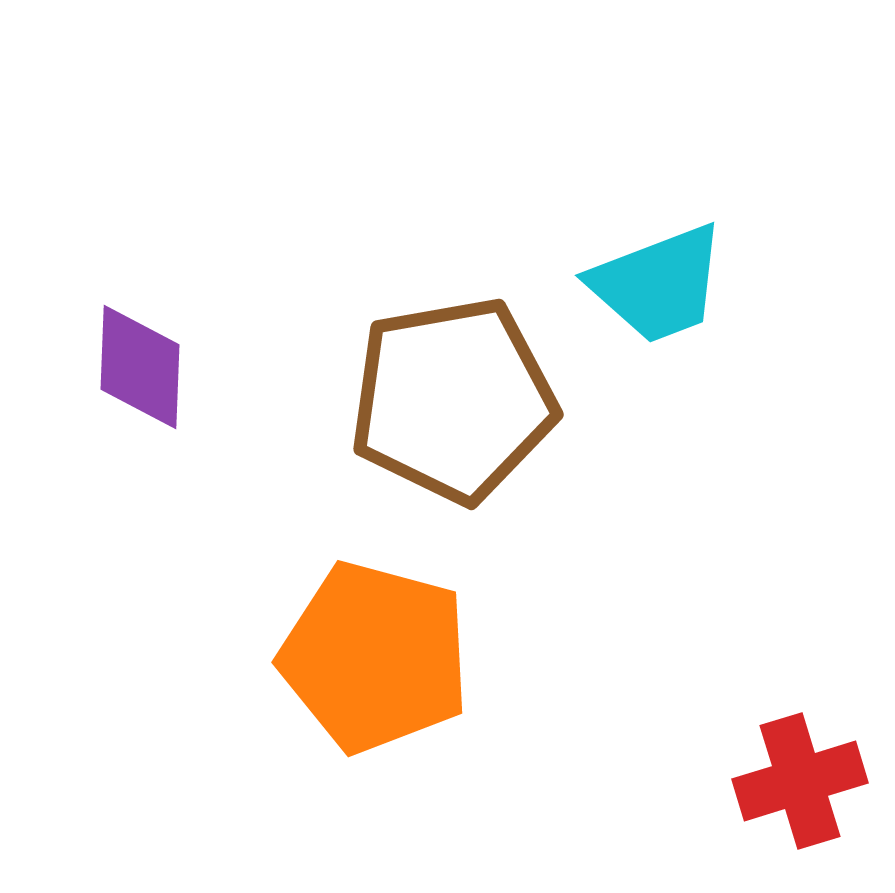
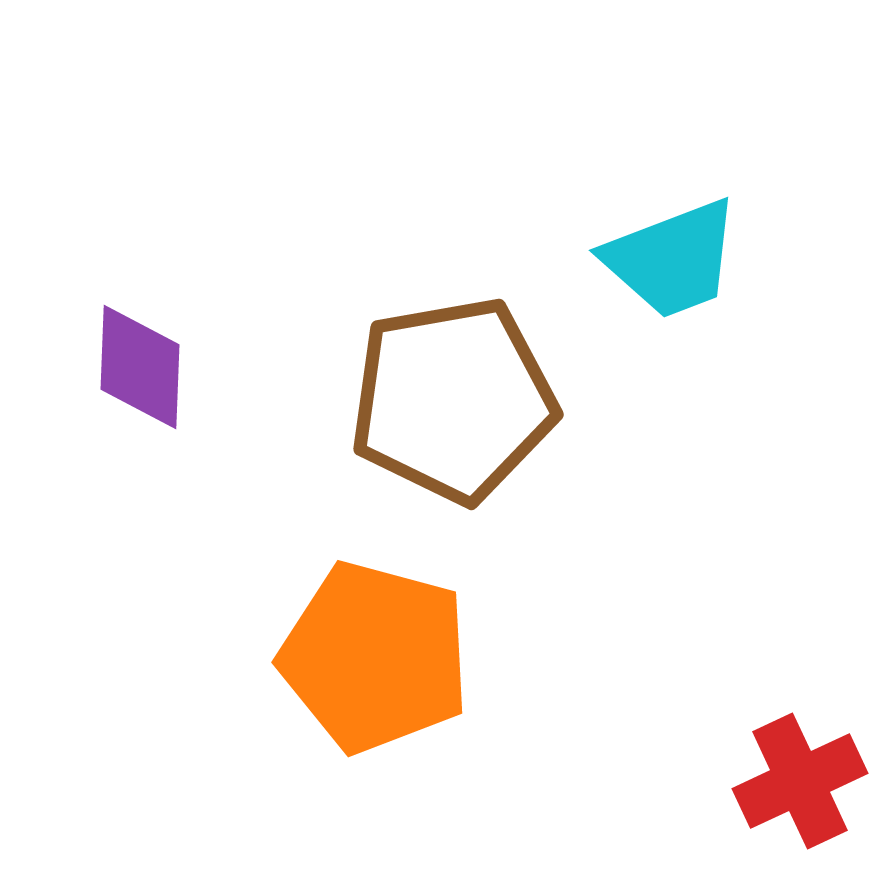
cyan trapezoid: moved 14 px right, 25 px up
red cross: rotated 8 degrees counterclockwise
